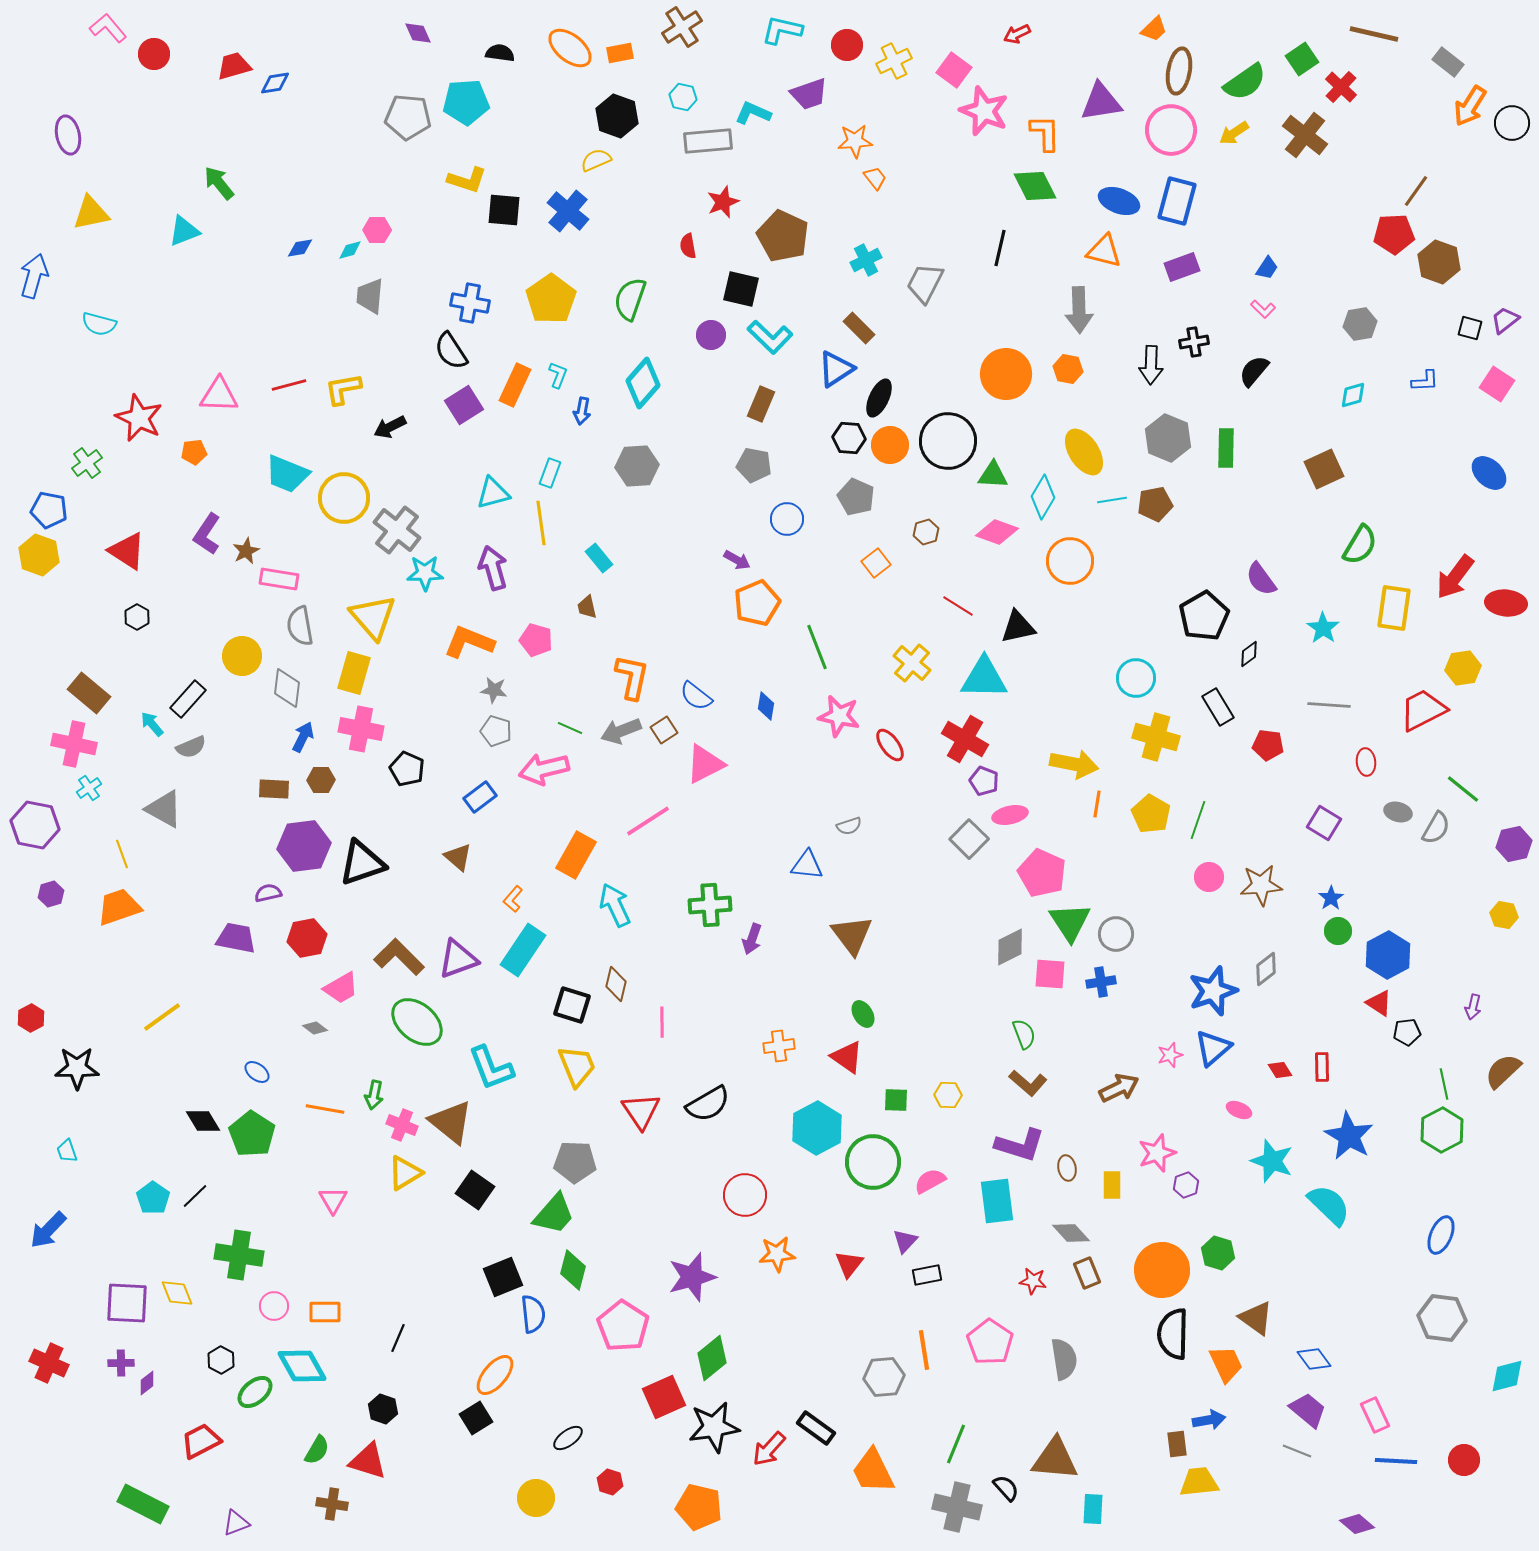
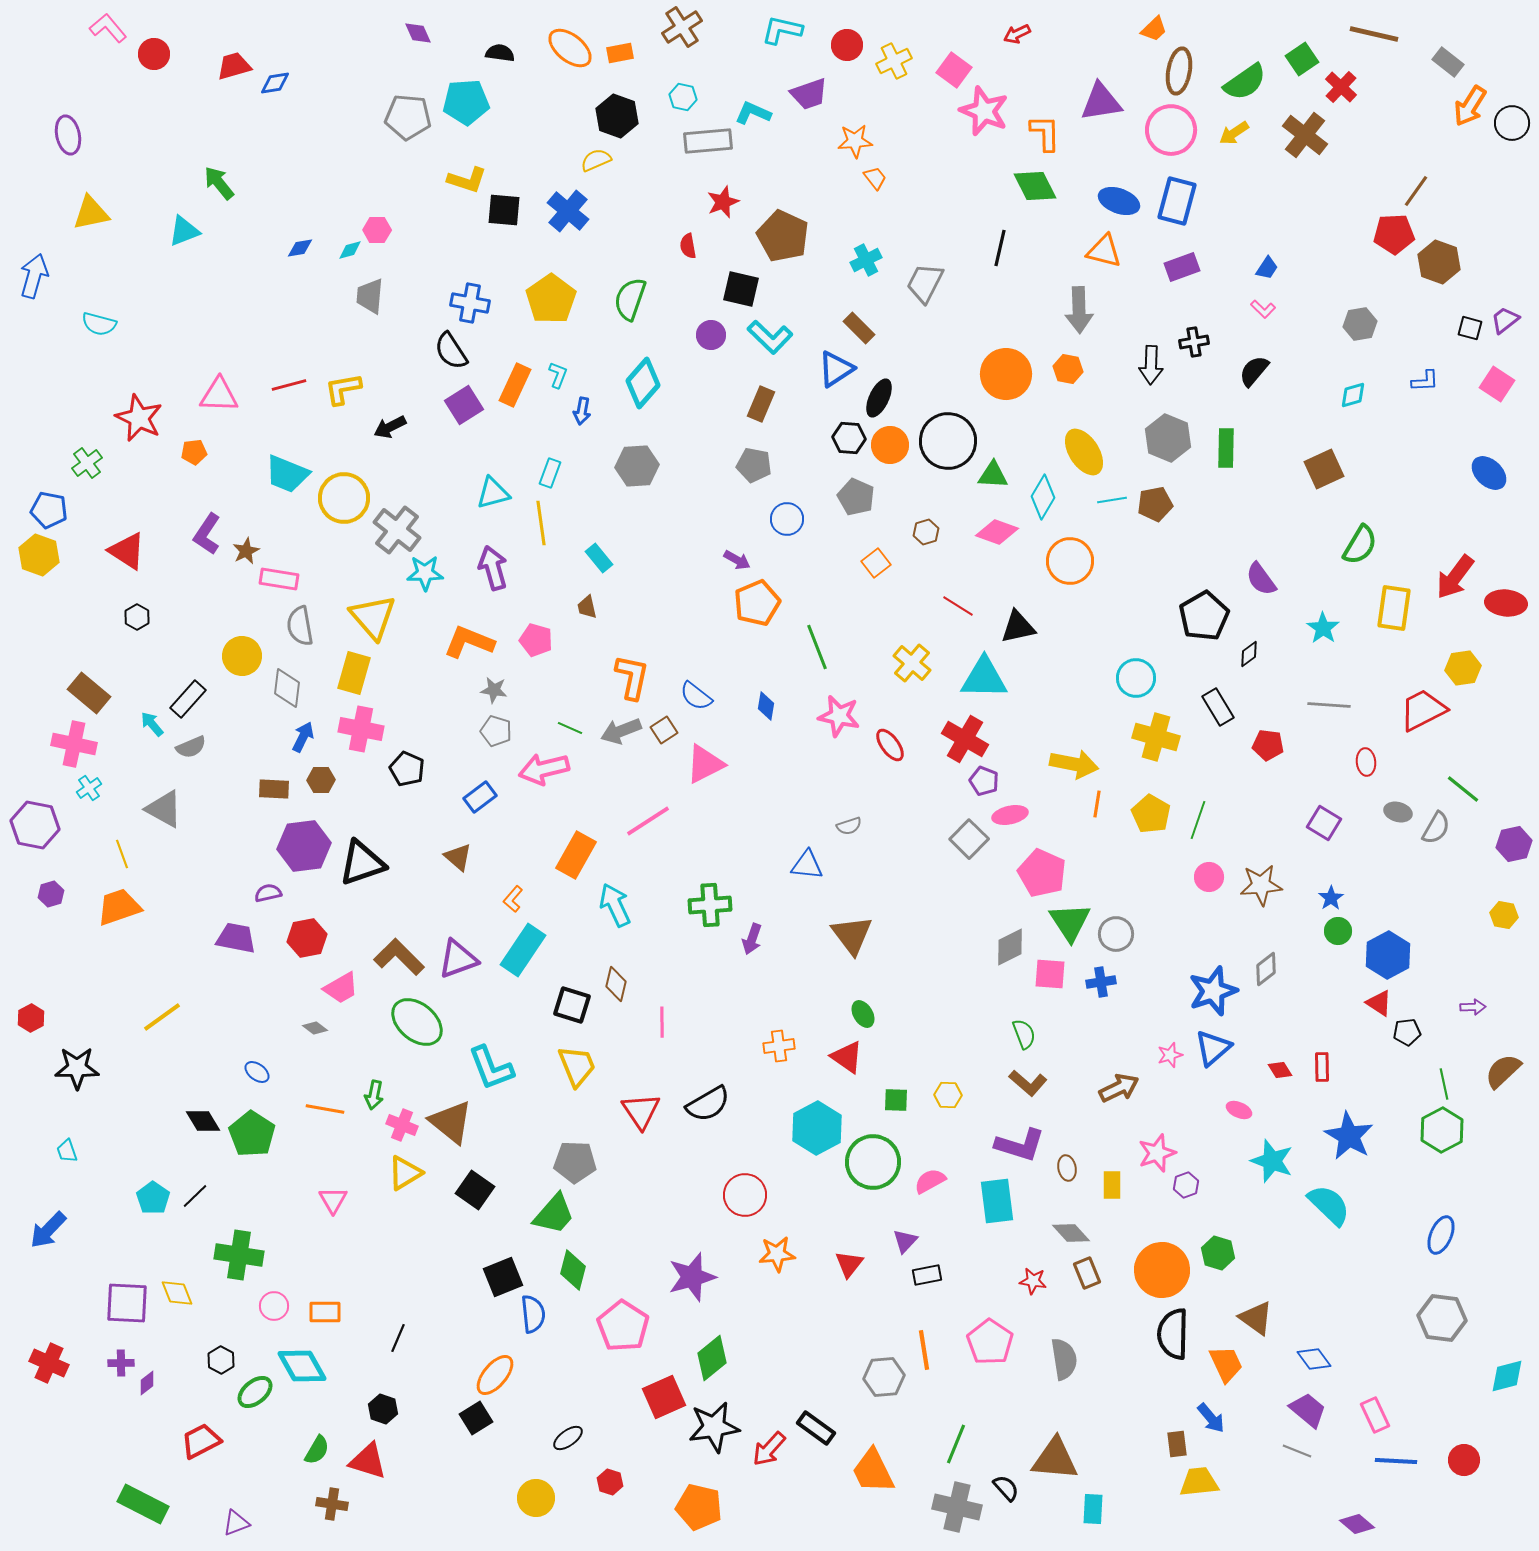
purple arrow at (1473, 1007): rotated 105 degrees counterclockwise
blue arrow at (1209, 1420): moved 2 px right, 2 px up; rotated 60 degrees clockwise
